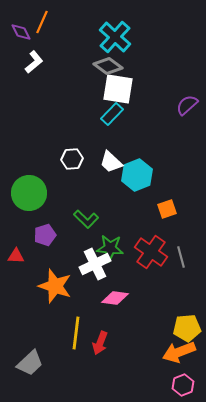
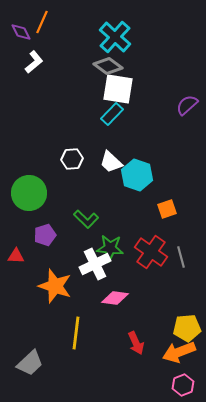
cyan hexagon: rotated 20 degrees counterclockwise
red arrow: moved 36 px right; rotated 45 degrees counterclockwise
